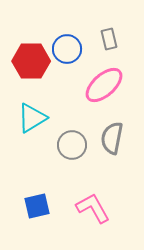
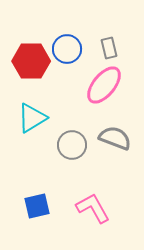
gray rectangle: moved 9 px down
pink ellipse: rotated 9 degrees counterclockwise
gray semicircle: moved 3 px right; rotated 100 degrees clockwise
